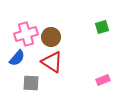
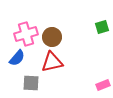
brown circle: moved 1 px right
red triangle: rotated 45 degrees counterclockwise
pink rectangle: moved 5 px down
